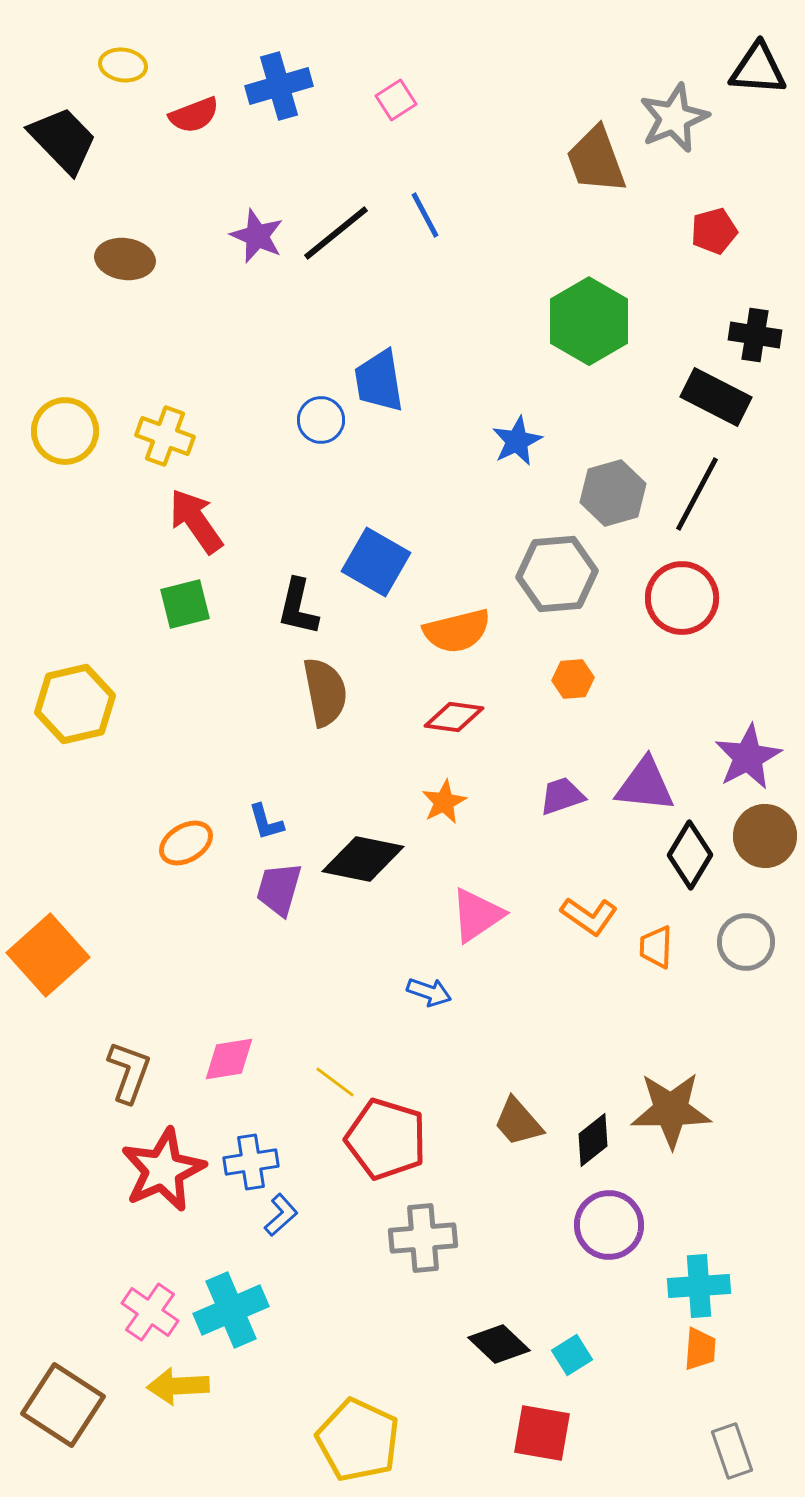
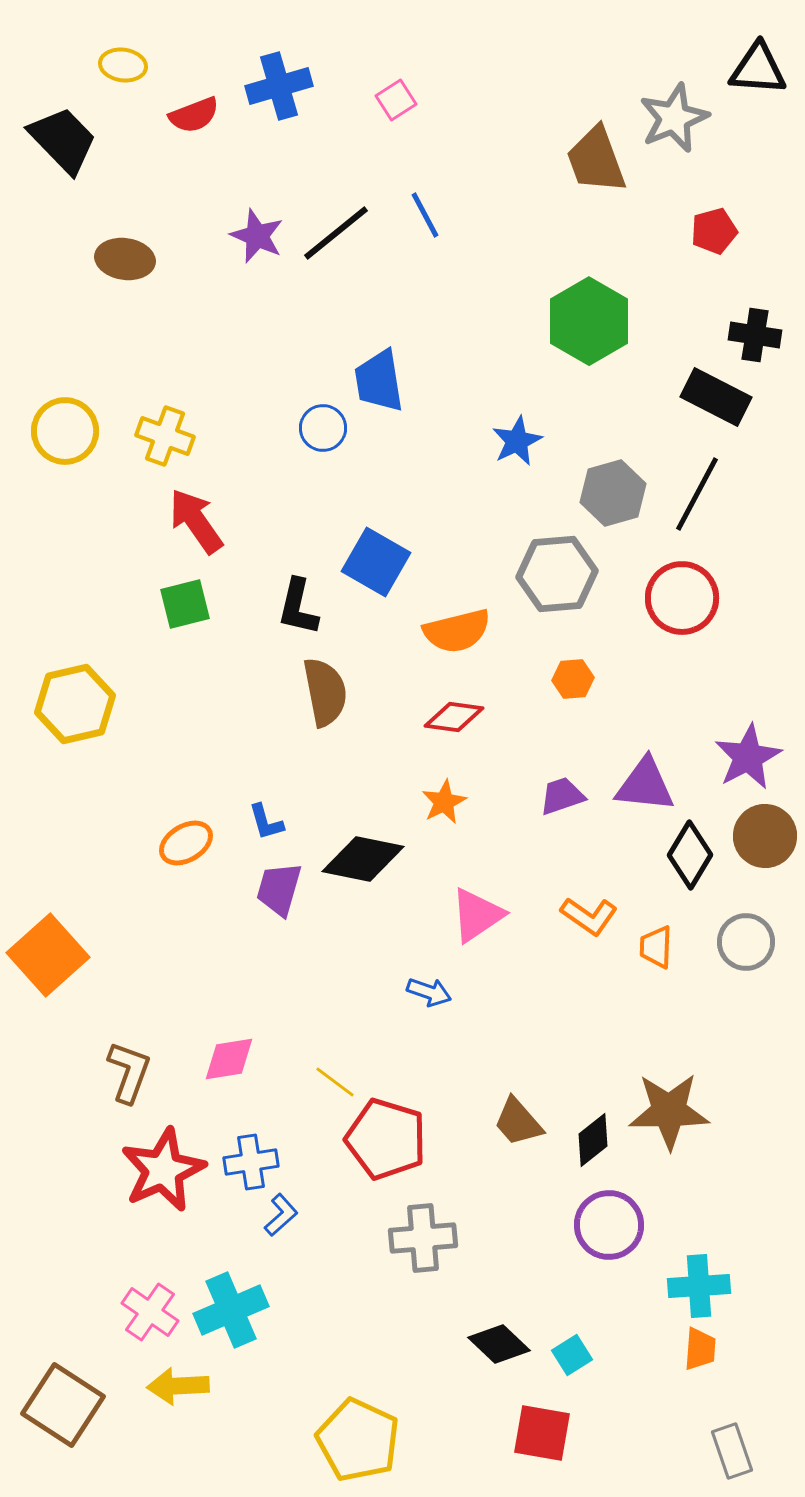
blue circle at (321, 420): moved 2 px right, 8 px down
brown star at (671, 1110): moved 2 px left, 1 px down
